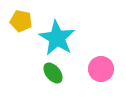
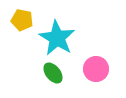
yellow pentagon: moved 1 px right, 1 px up
pink circle: moved 5 px left
